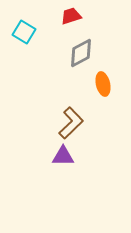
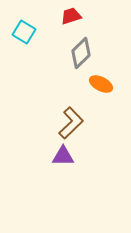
gray diamond: rotated 16 degrees counterclockwise
orange ellipse: moved 2 px left; rotated 50 degrees counterclockwise
